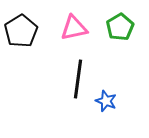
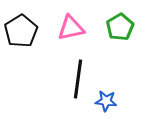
pink triangle: moved 3 px left
blue star: rotated 15 degrees counterclockwise
